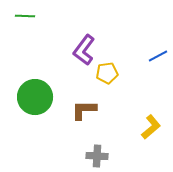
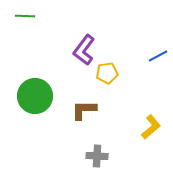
green circle: moved 1 px up
